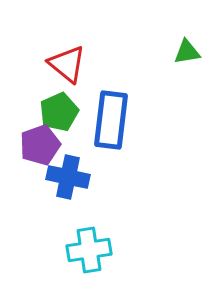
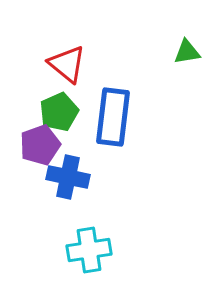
blue rectangle: moved 2 px right, 3 px up
